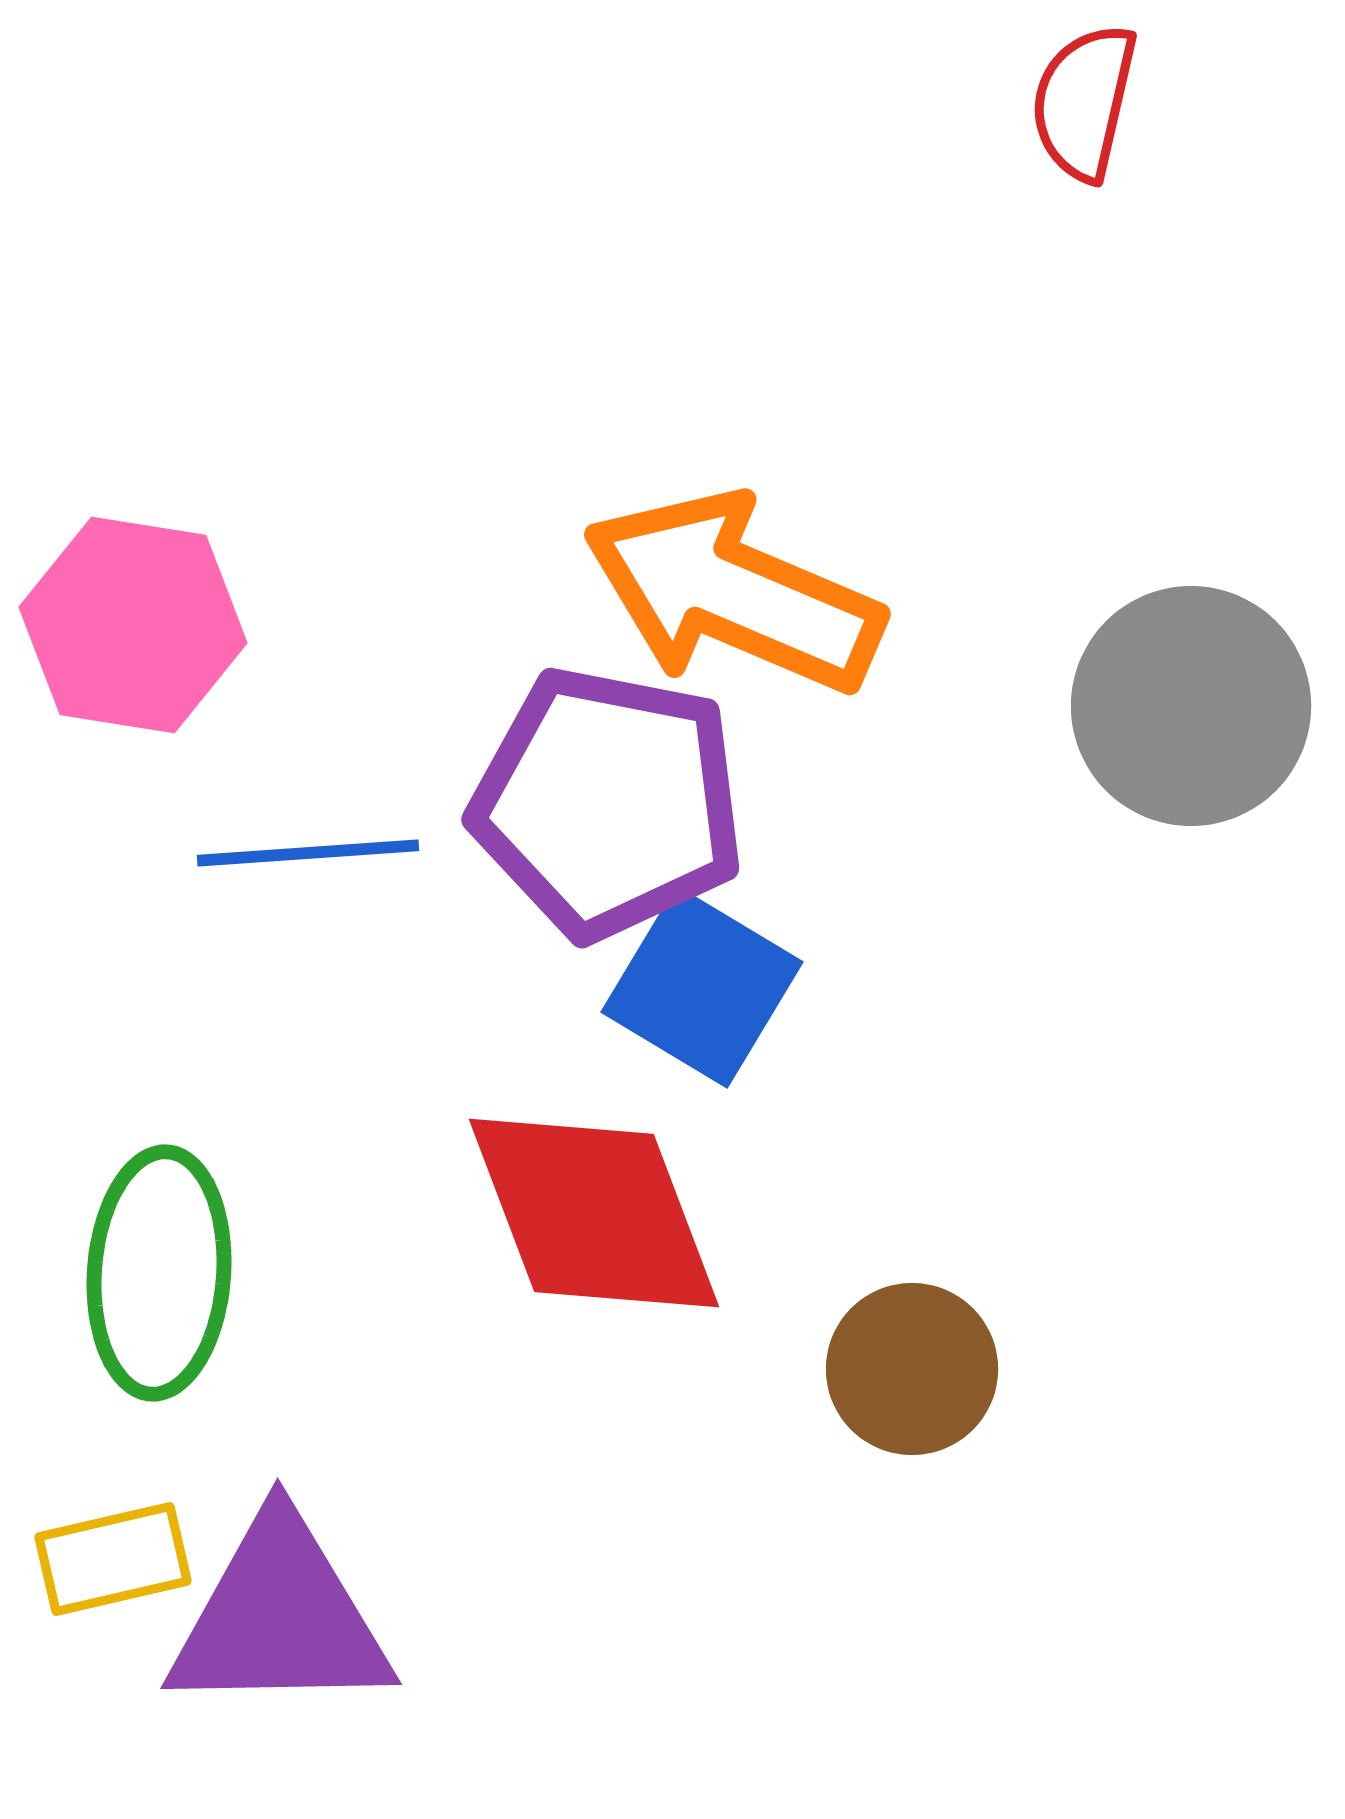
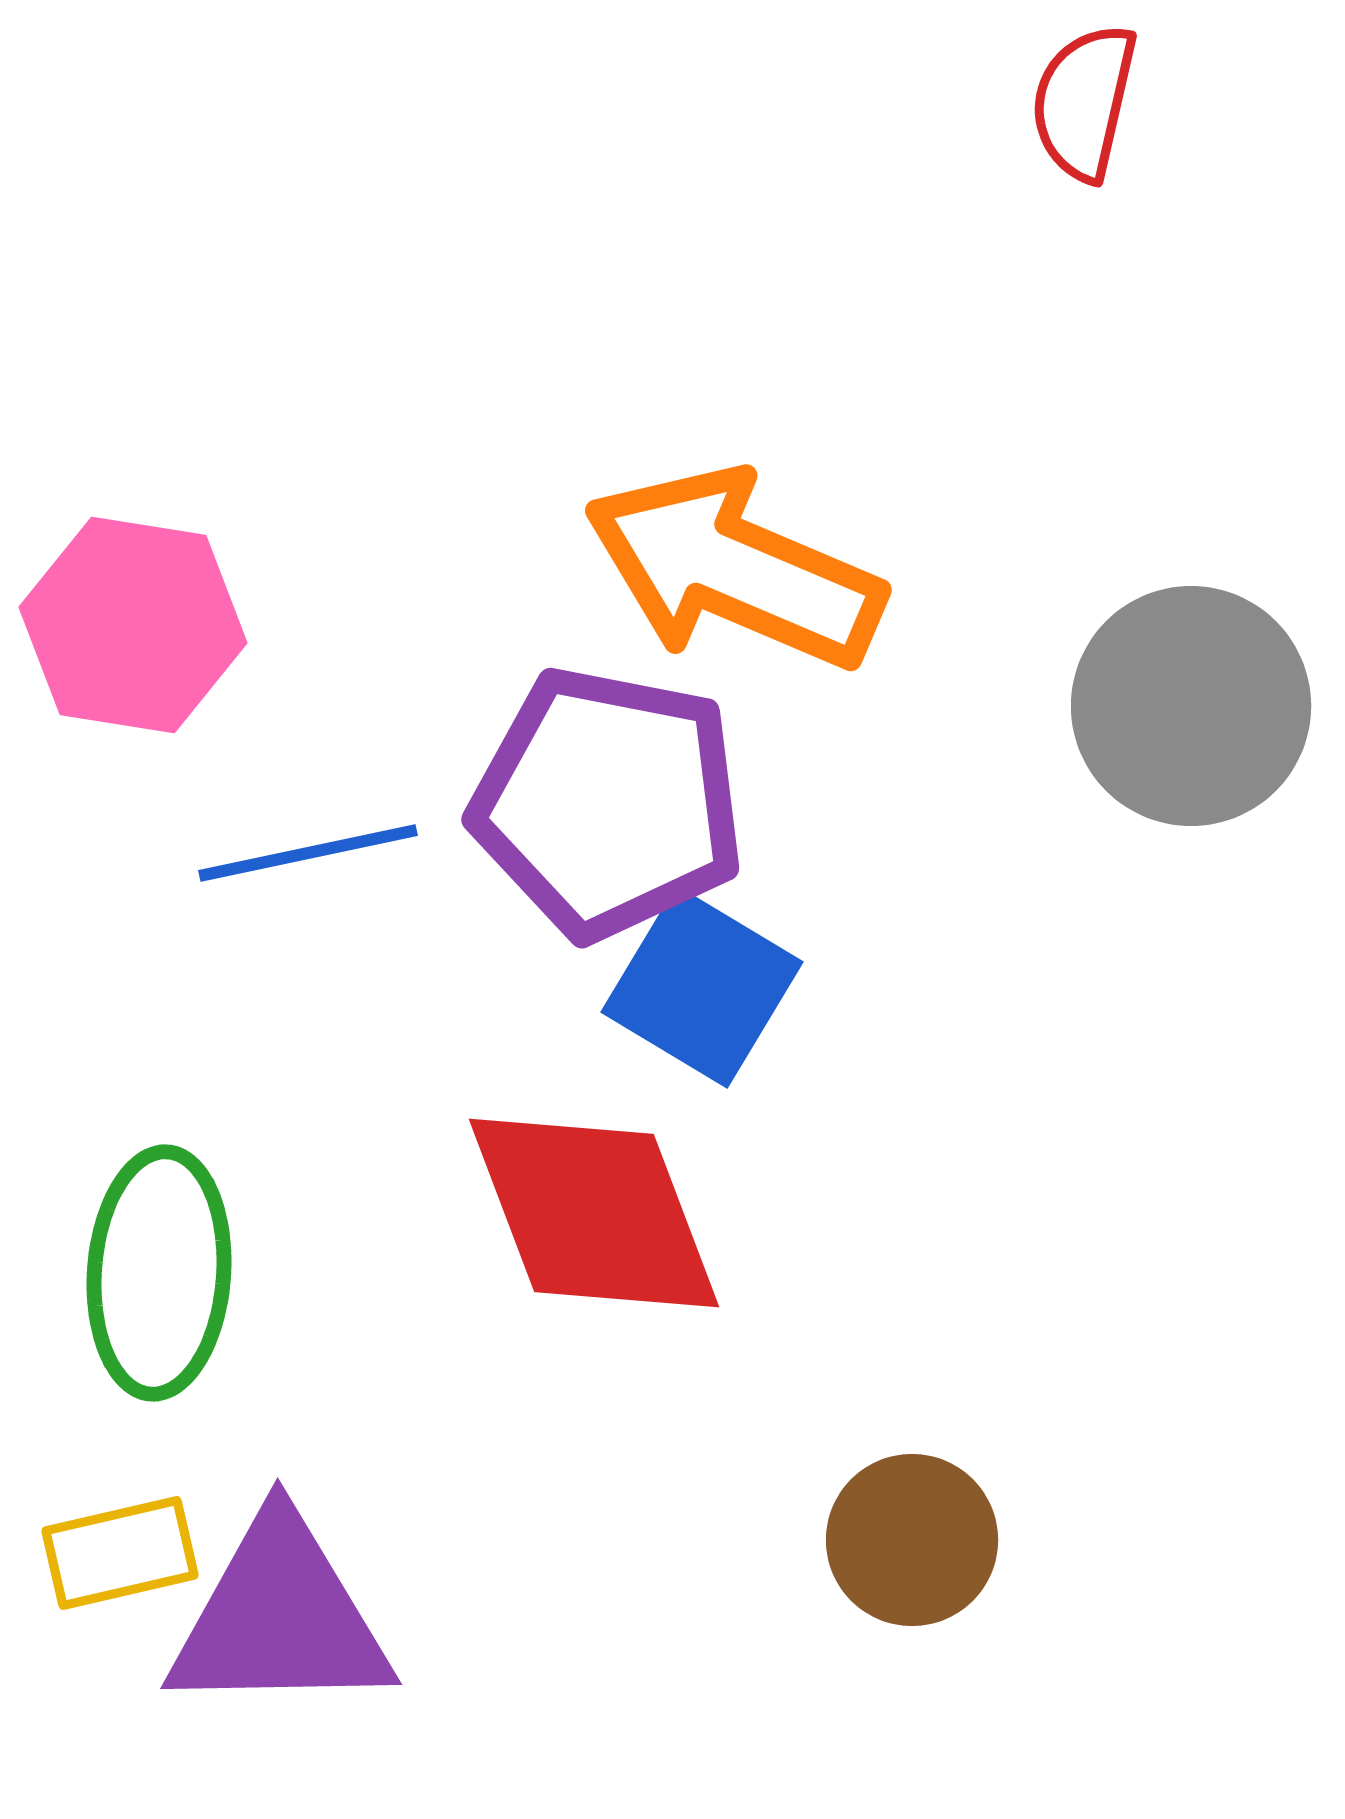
orange arrow: moved 1 px right, 24 px up
blue line: rotated 8 degrees counterclockwise
brown circle: moved 171 px down
yellow rectangle: moved 7 px right, 6 px up
